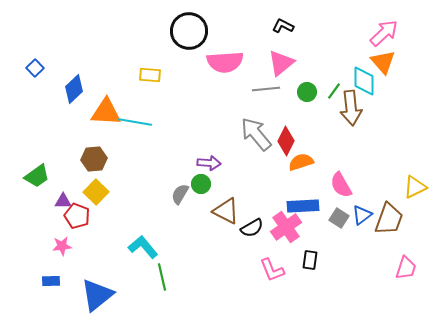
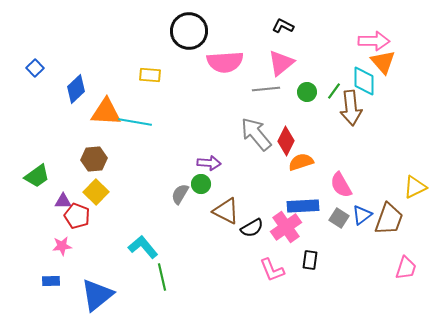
pink arrow at (384, 33): moved 10 px left, 8 px down; rotated 44 degrees clockwise
blue diamond at (74, 89): moved 2 px right
